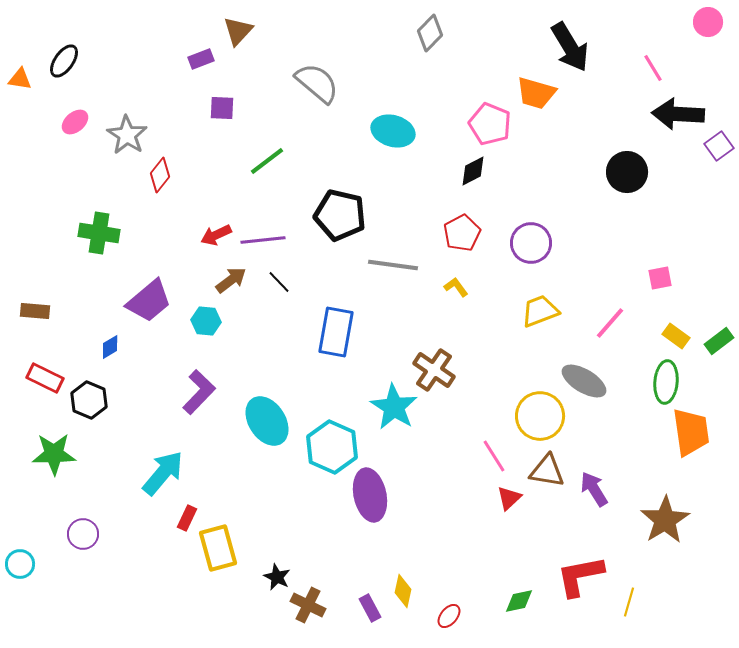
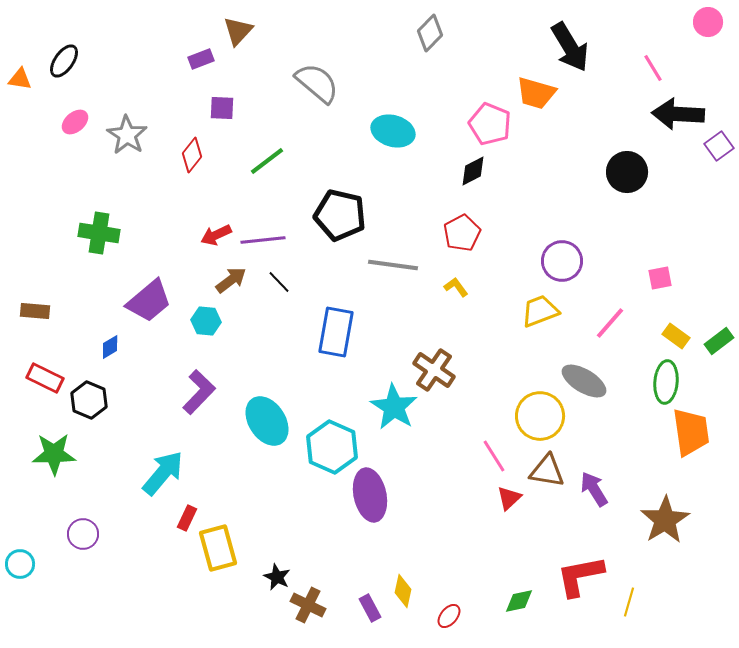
red diamond at (160, 175): moved 32 px right, 20 px up
purple circle at (531, 243): moved 31 px right, 18 px down
